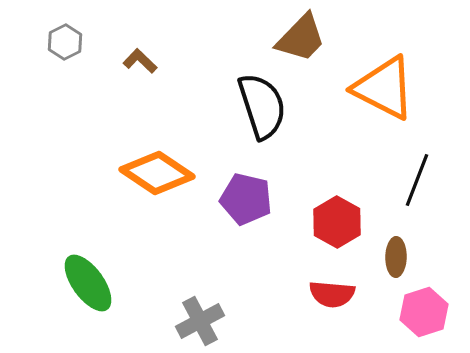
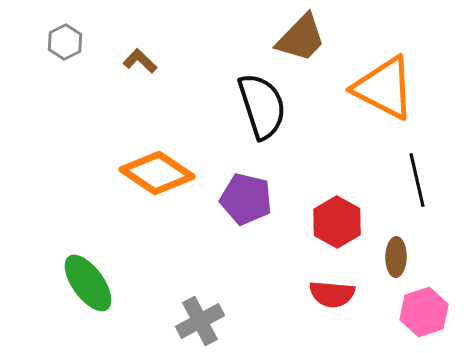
black line: rotated 34 degrees counterclockwise
